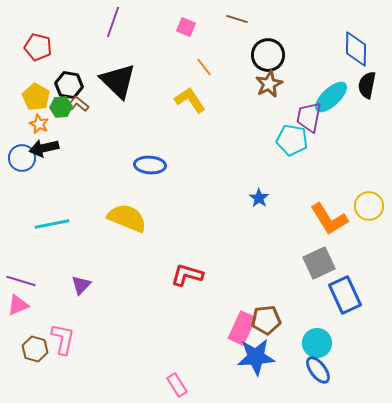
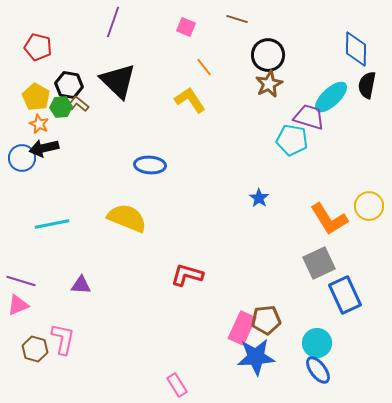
purple trapezoid at (309, 117): rotated 96 degrees clockwise
purple triangle at (81, 285): rotated 50 degrees clockwise
